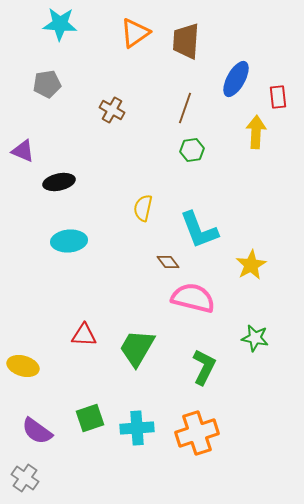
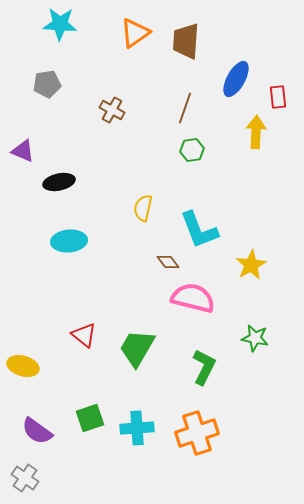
red triangle: rotated 36 degrees clockwise
